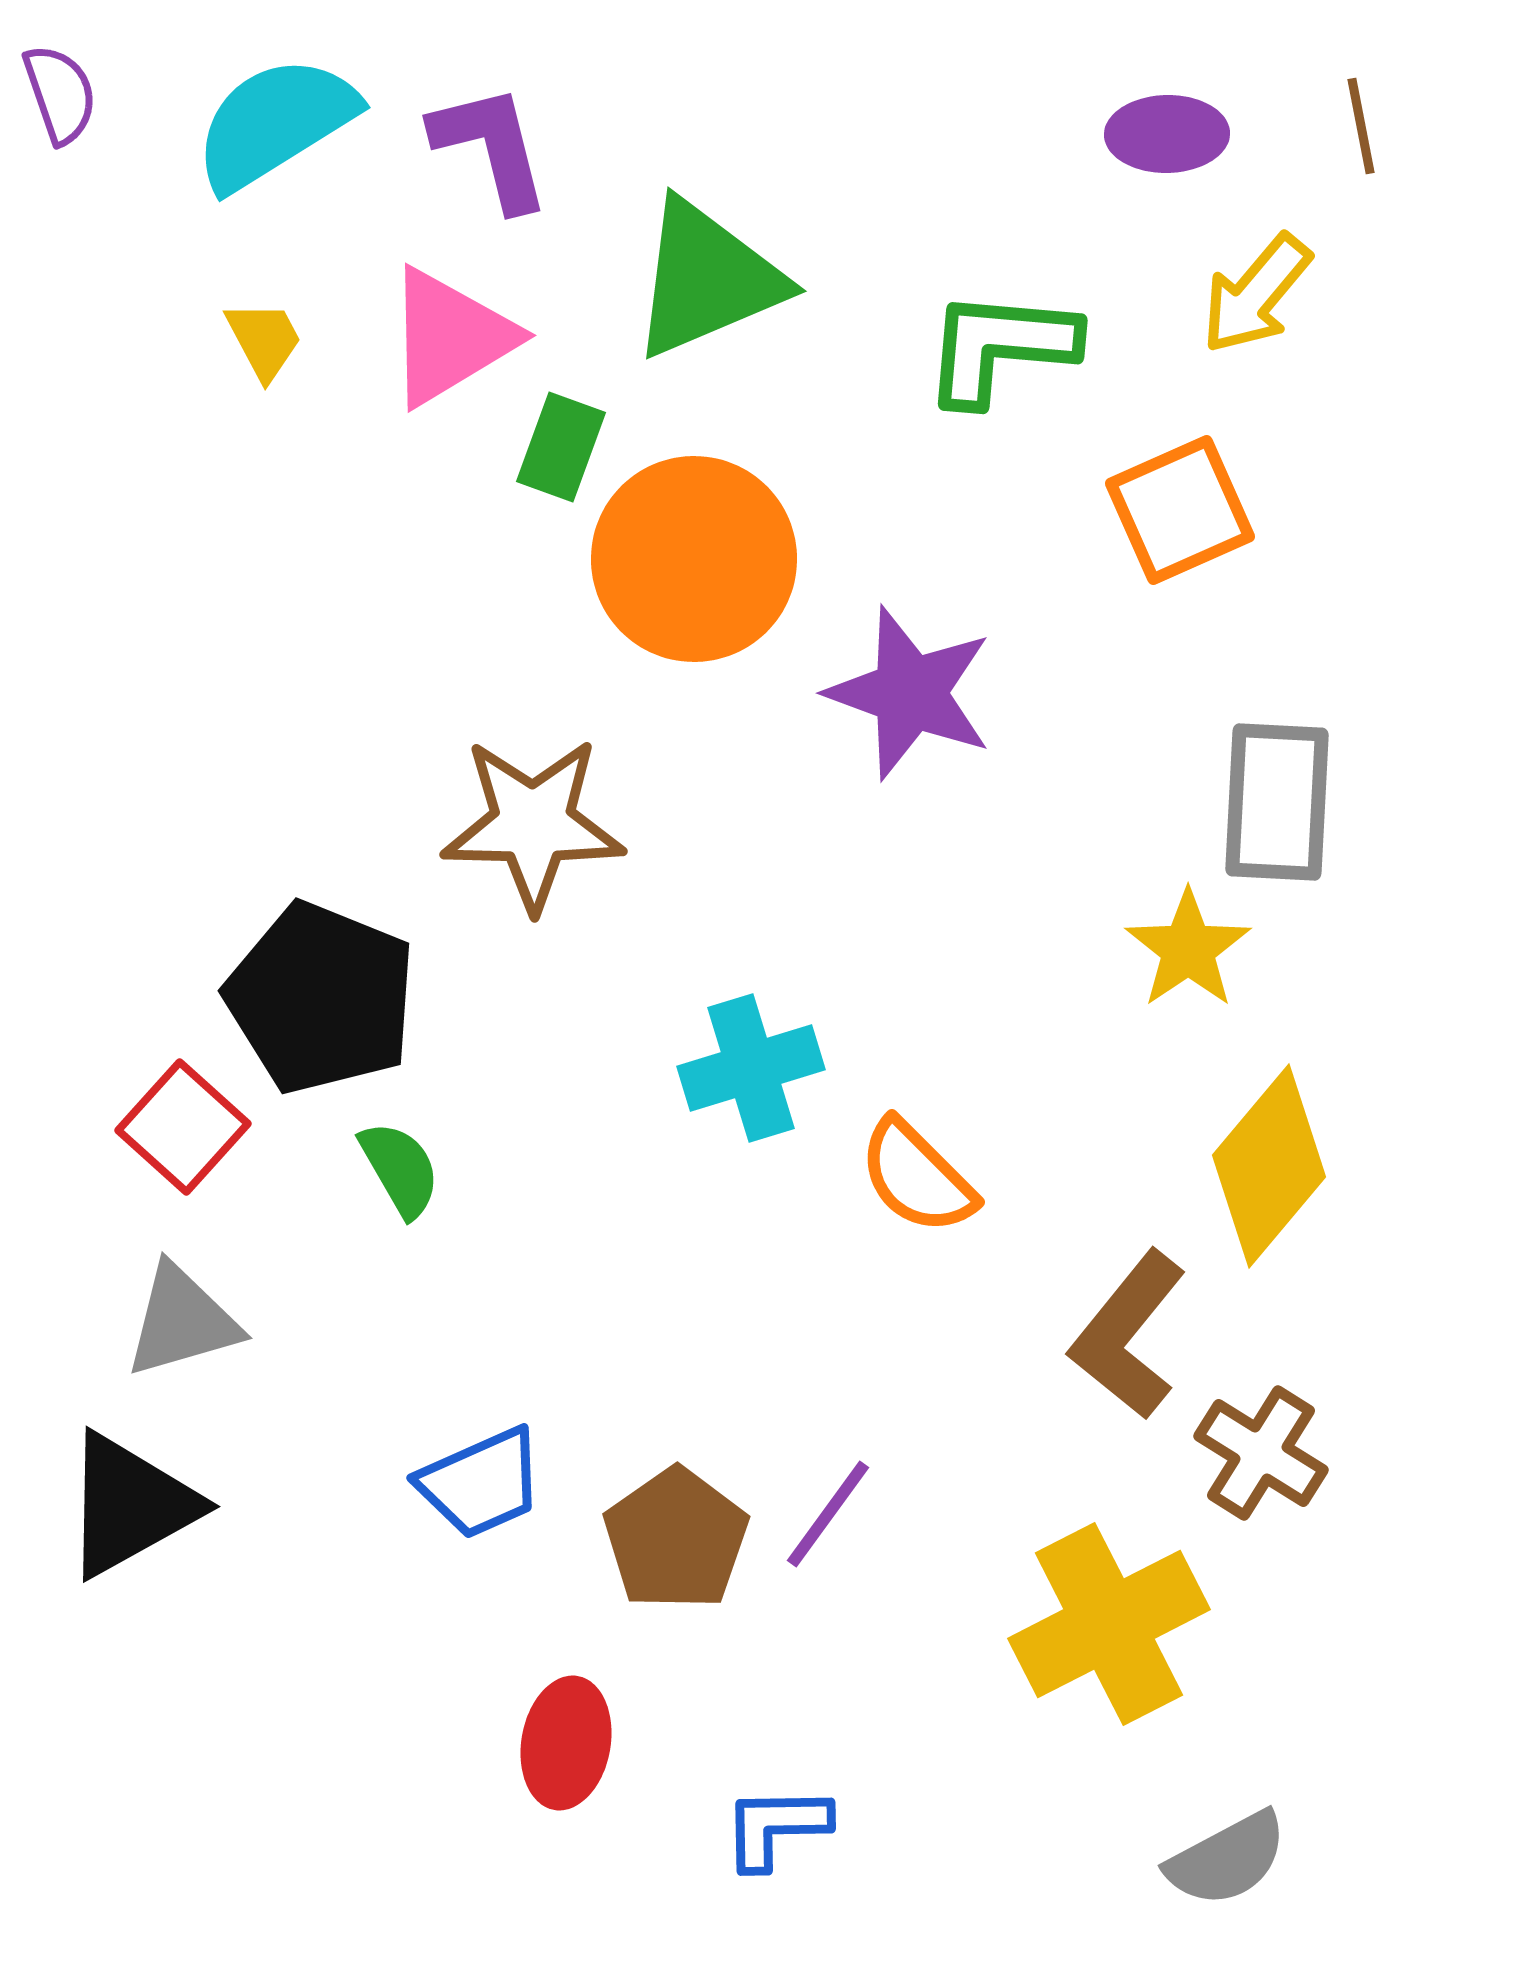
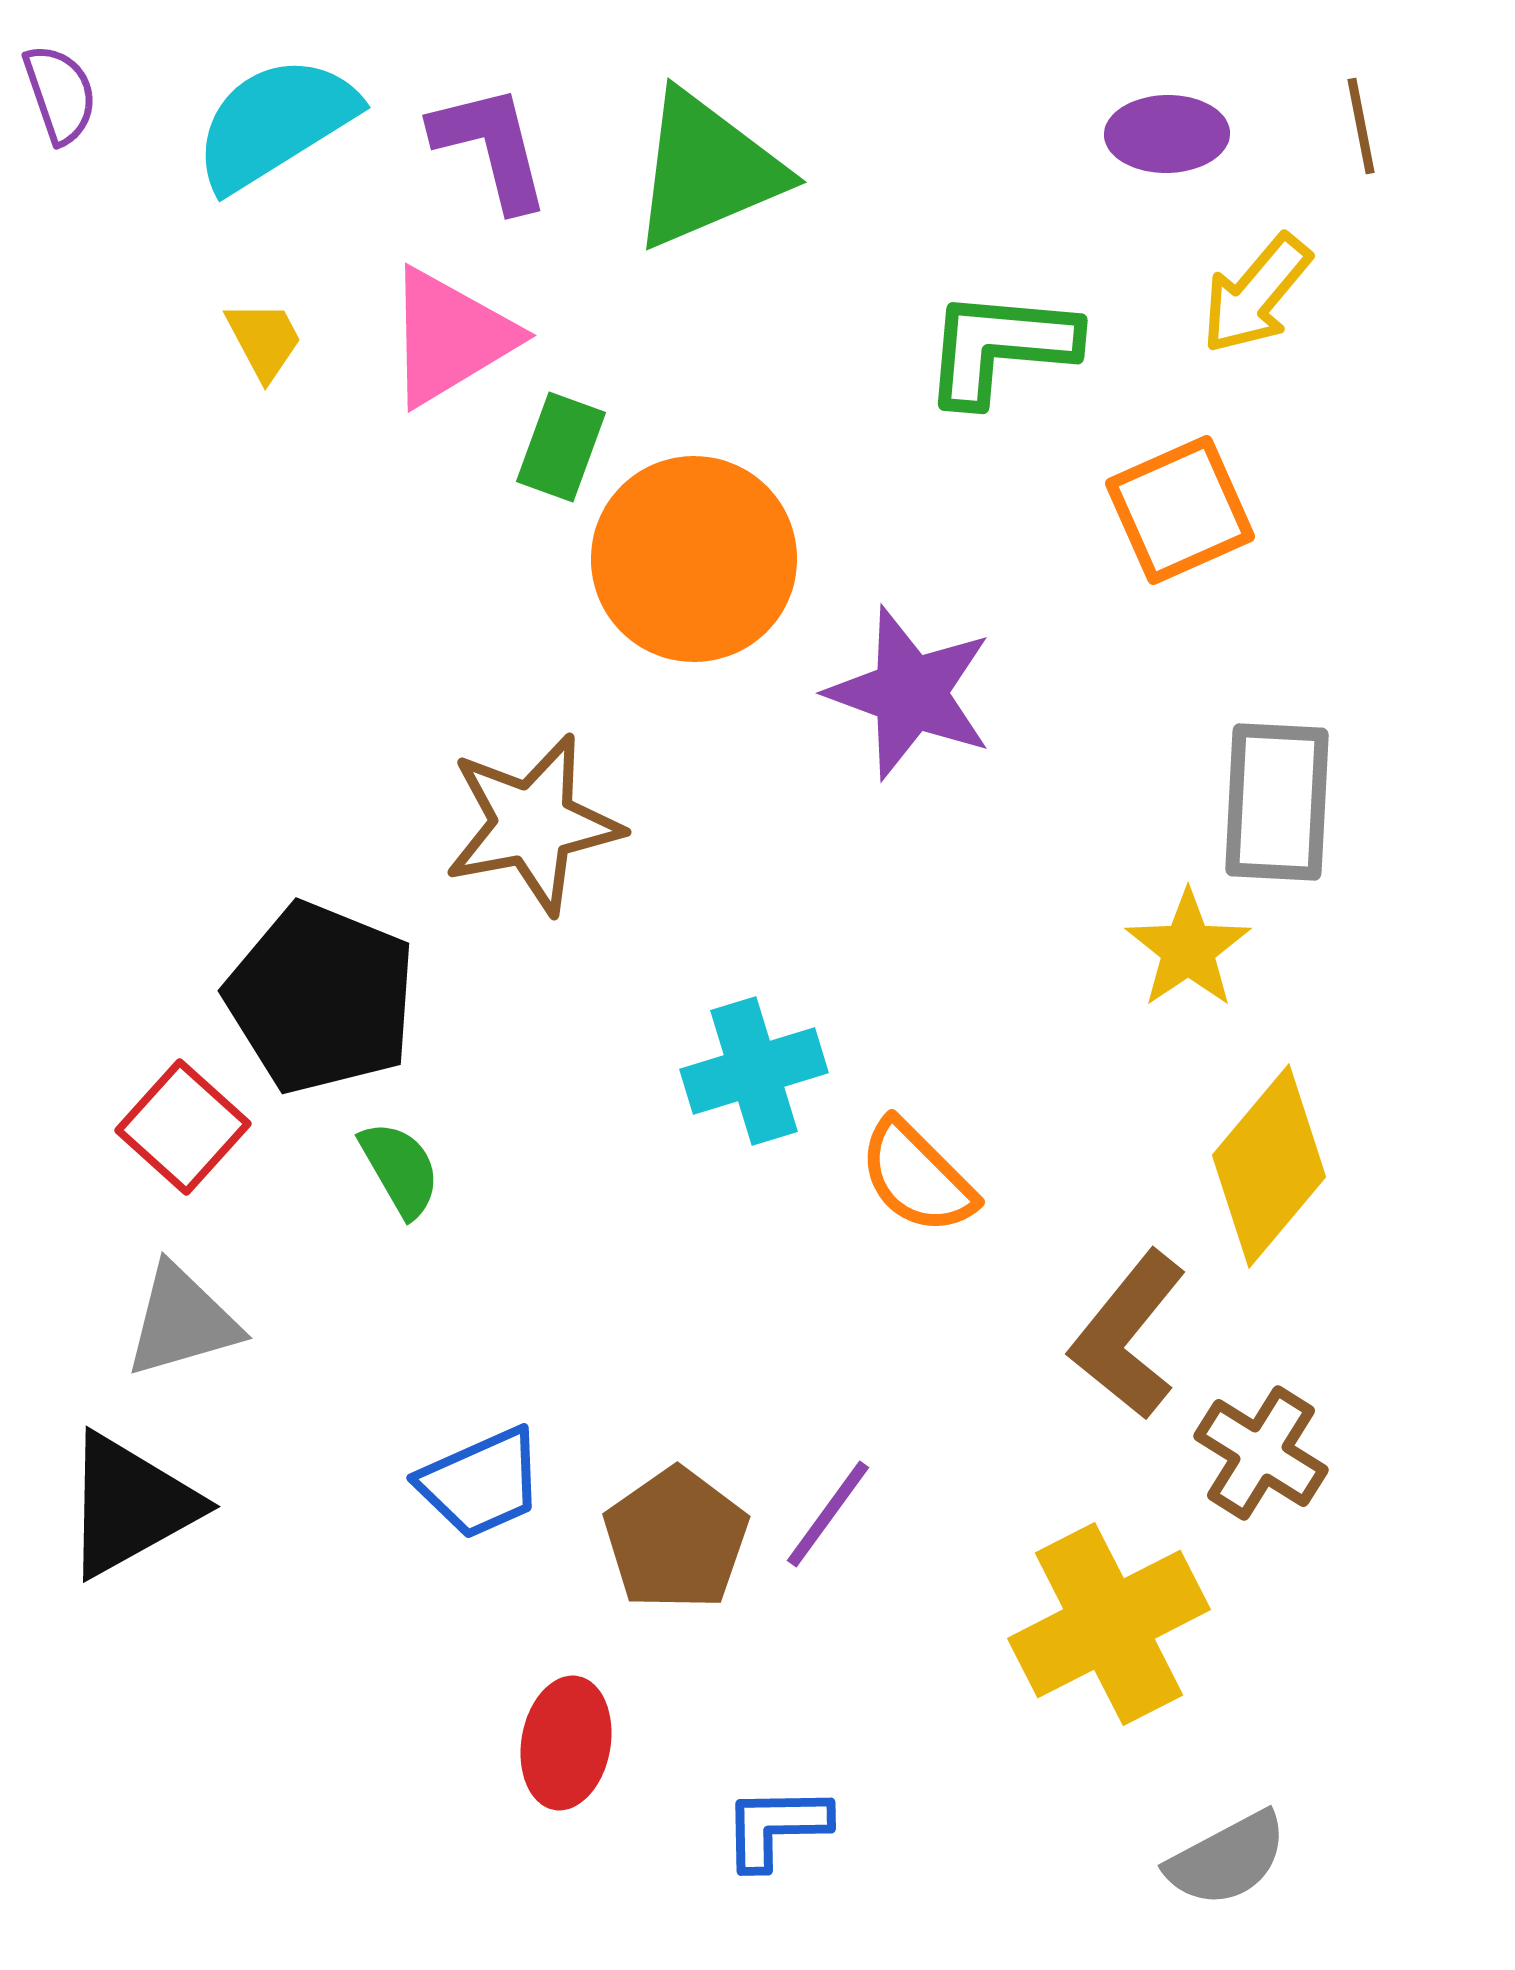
green triangle: moved 109 px up
brown star: rotated 12 degrees counterclockwise
cyan cross: moved 3 px right, 3 px down
